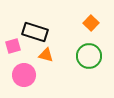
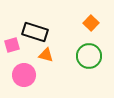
pink square: moved 1 px left, 1 px up
